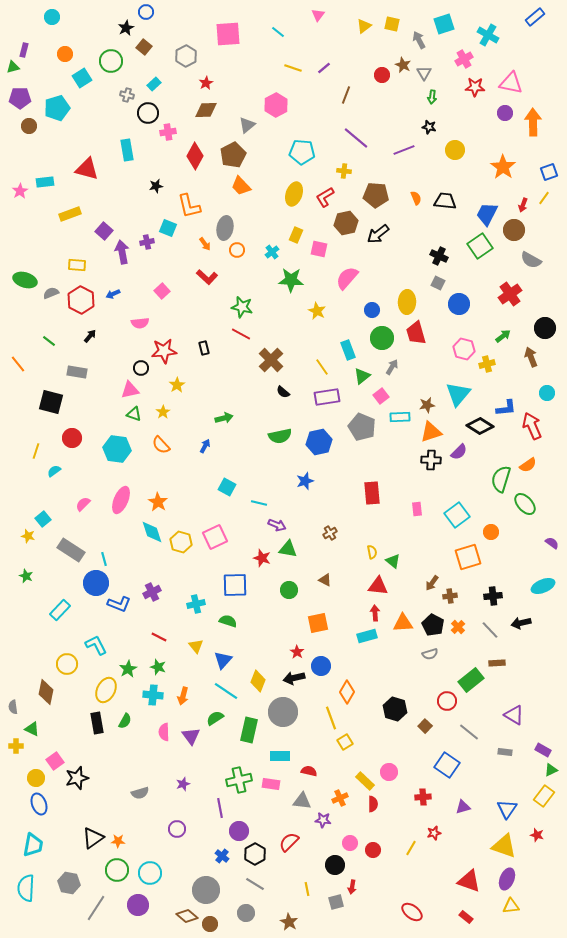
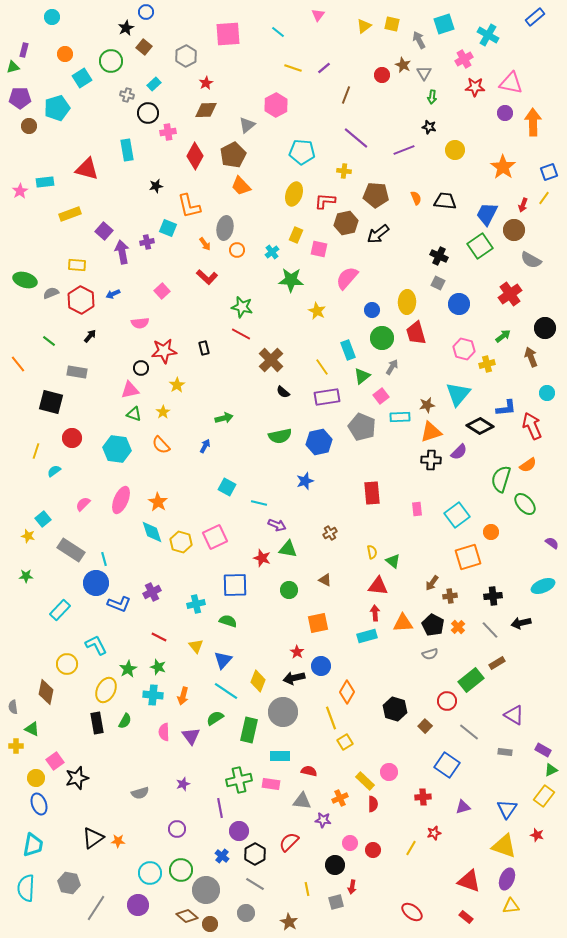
red L-shape at (325, 197): moved 4 px down; rotated 35 degrees clockwise
green star at (26, 576): rotated 24 degrees counterclockwise
brown rectangle at (497, 663): rotated 28 degrees counterclockwise
green circle at (117, 870): moved 64 px right
